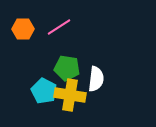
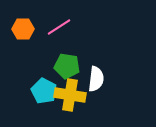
green pentagon: moved 2 px up
